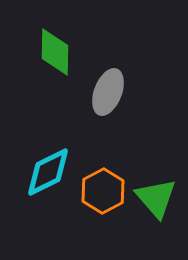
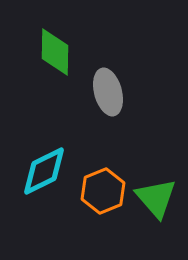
gray ellipse: rotated 36 degrees counterclockwise
cyan diamond: moved 4 px left, 1 px up
orange hexagon: rotated 6 degrees clockwise
